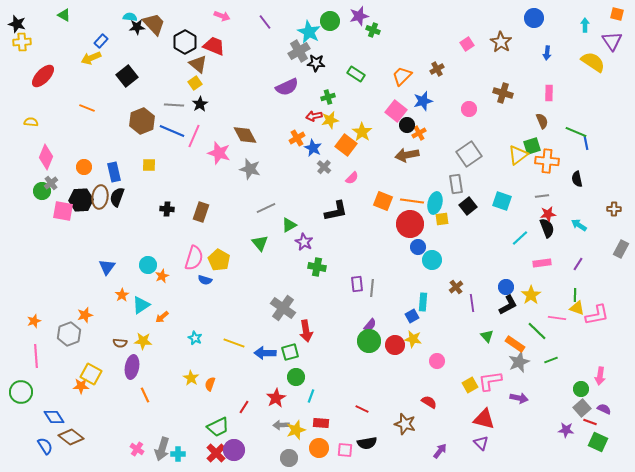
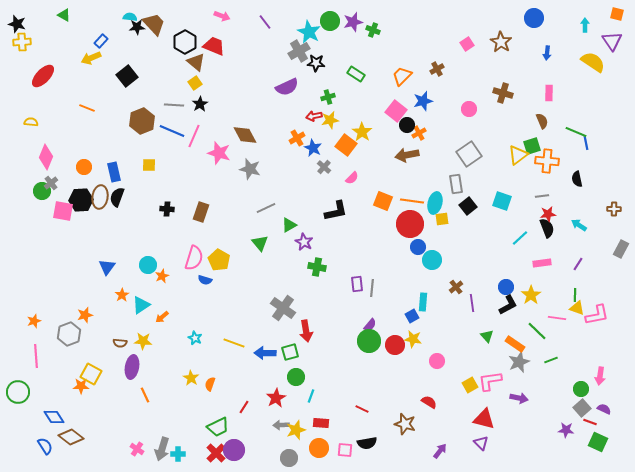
purple star at (359, 16): moved 6 px left, 6 px down
brown triangle at (198, 64): moved 2 px left, 2 px up
green circle at (21, 392): moved 3 px left
